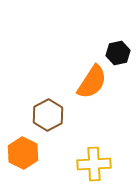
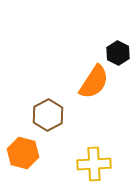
black hexagon: rotated 20 degrees counterclockwise
orange semicircle: moved 2 px right
orange hexagon: rotated 12 degrees counterclockwise
